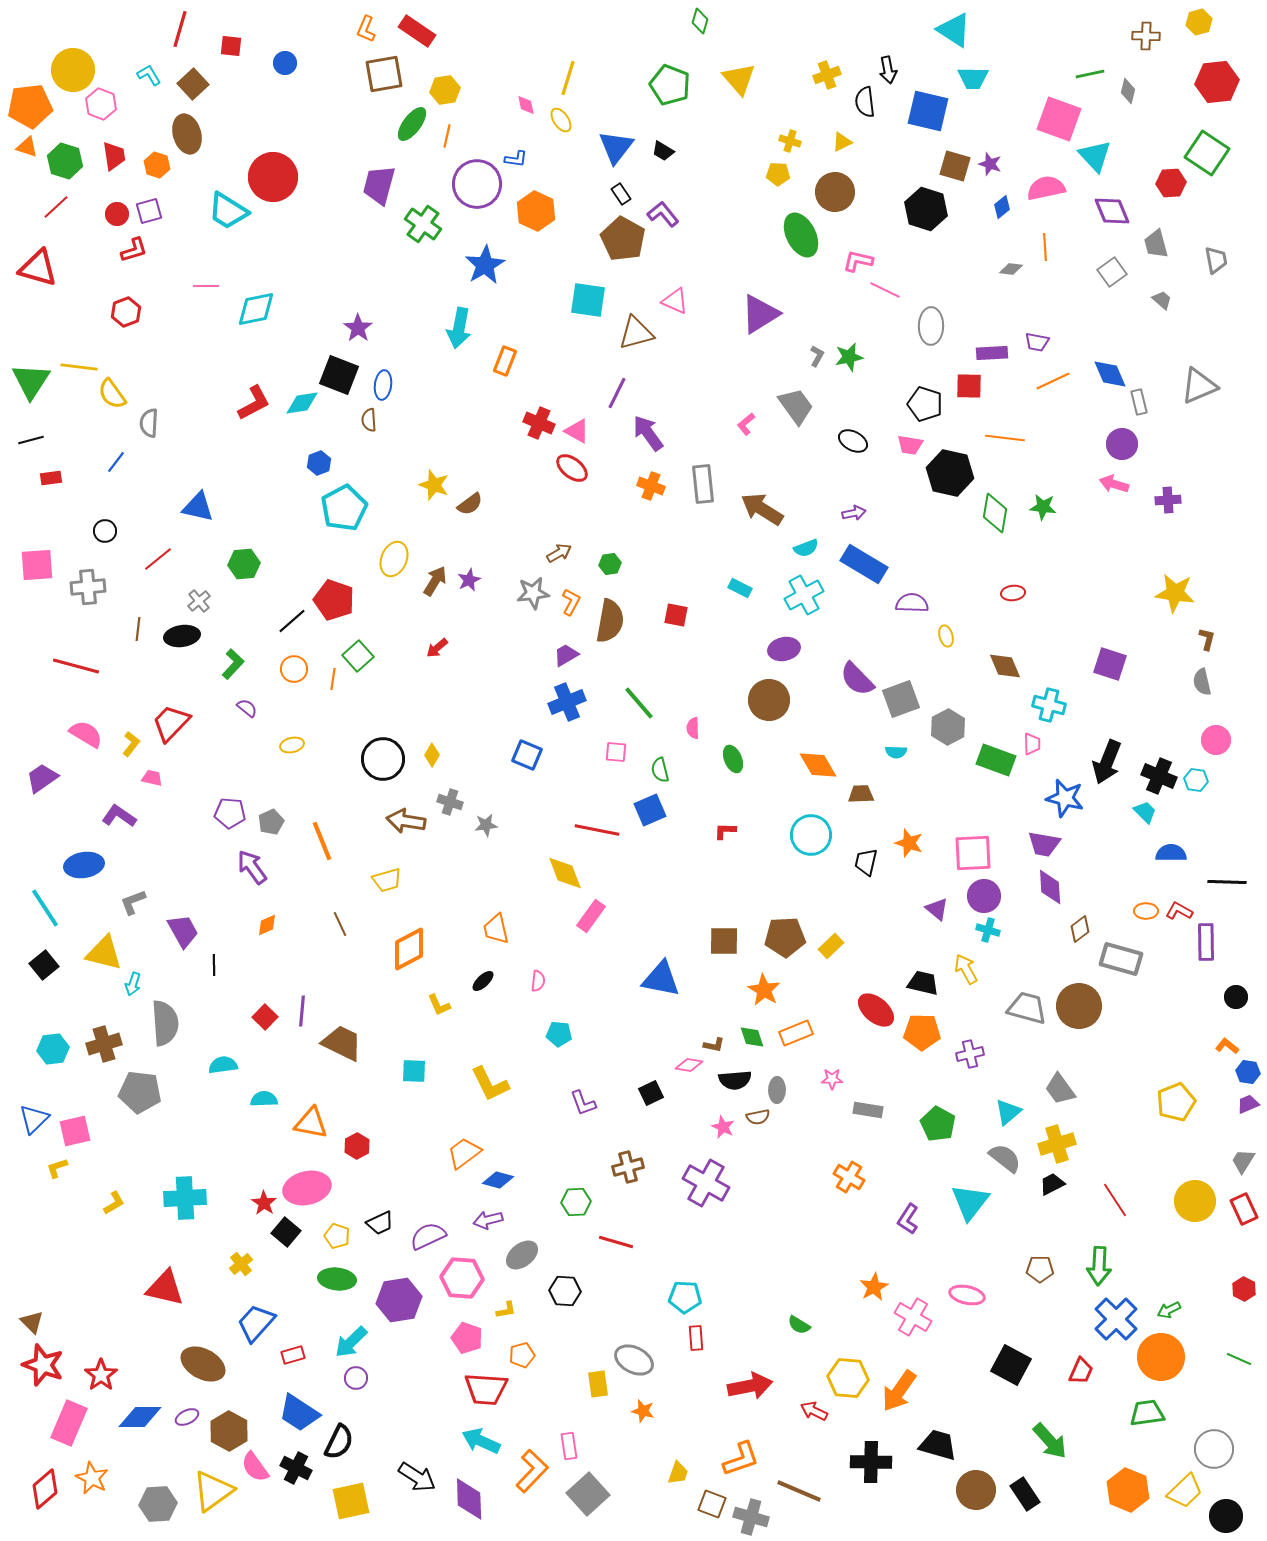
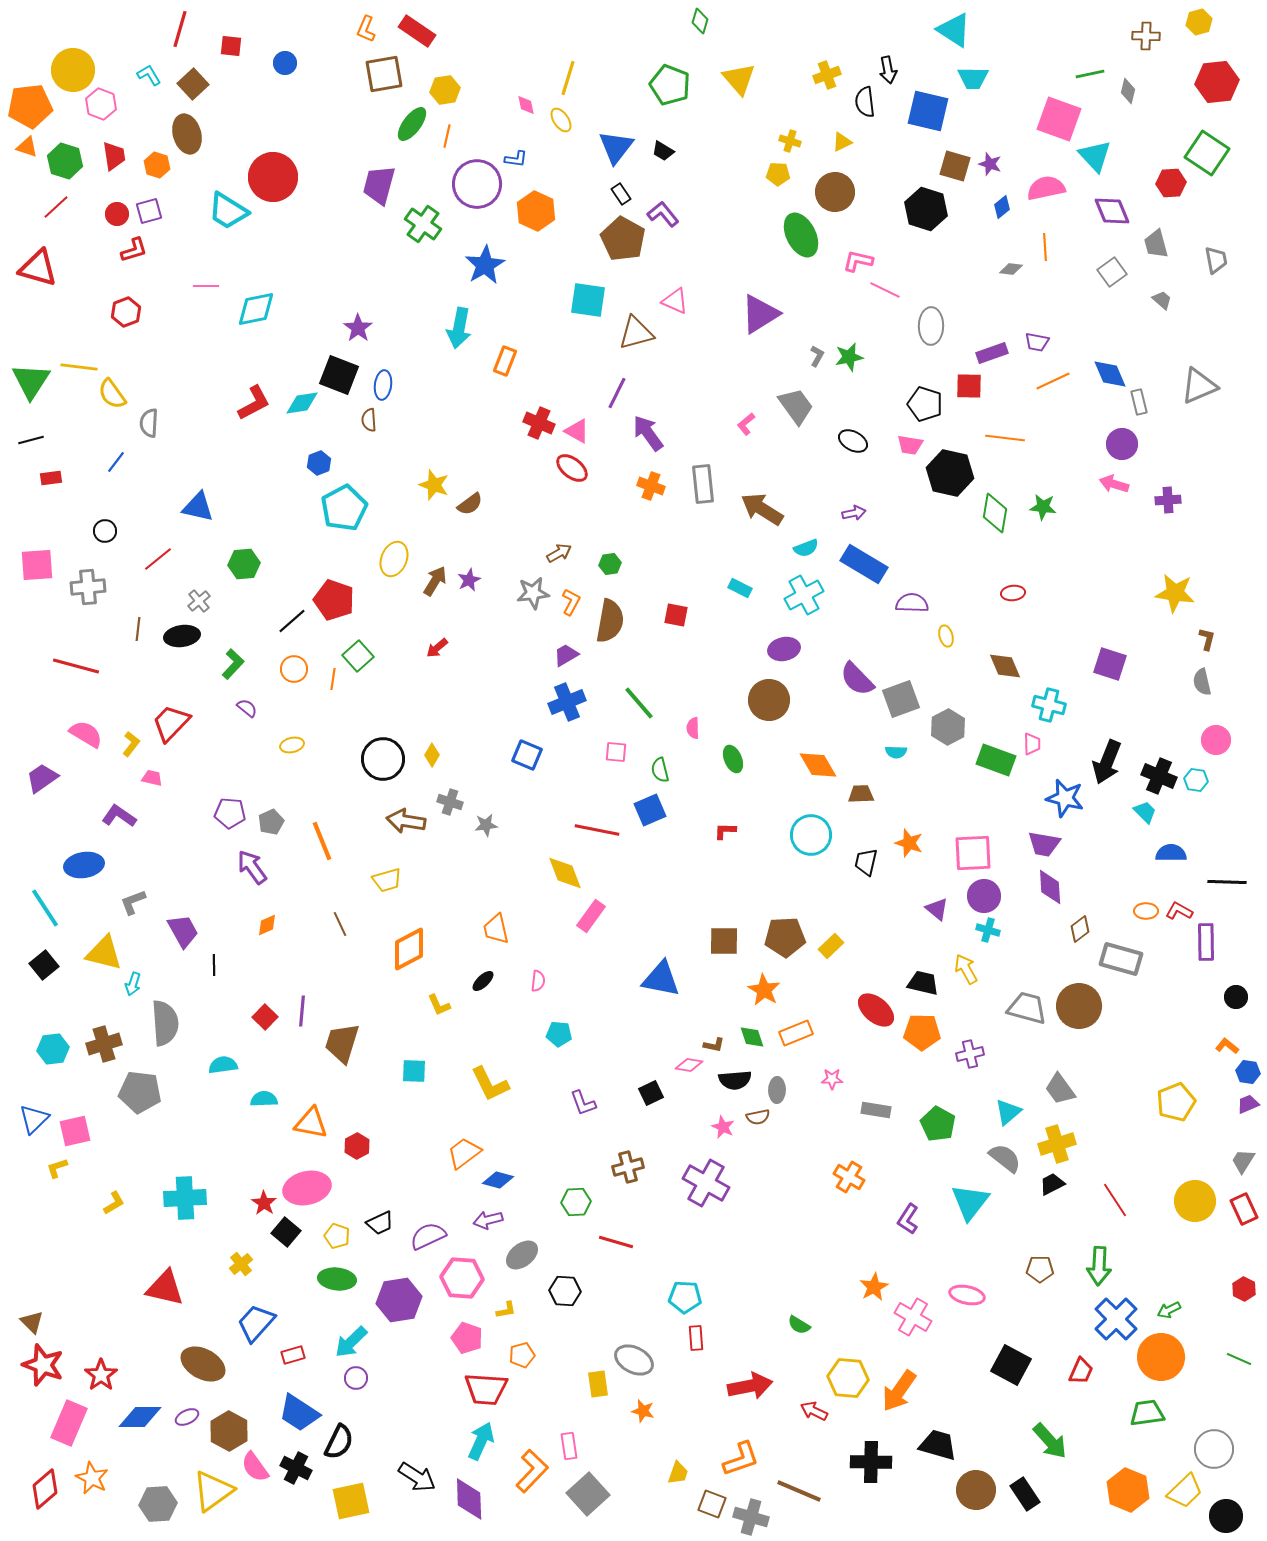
purple rectangle at (992, 353): rotated 16 degrees counterclockwise
brown trapezoid at (342, 1043): rotated 99 degrees counterclockwise
gray rectangle at (868, 1110): moved 8 px right
cyan arrow at (481, 1441): rotated 90 degrees clockwise
